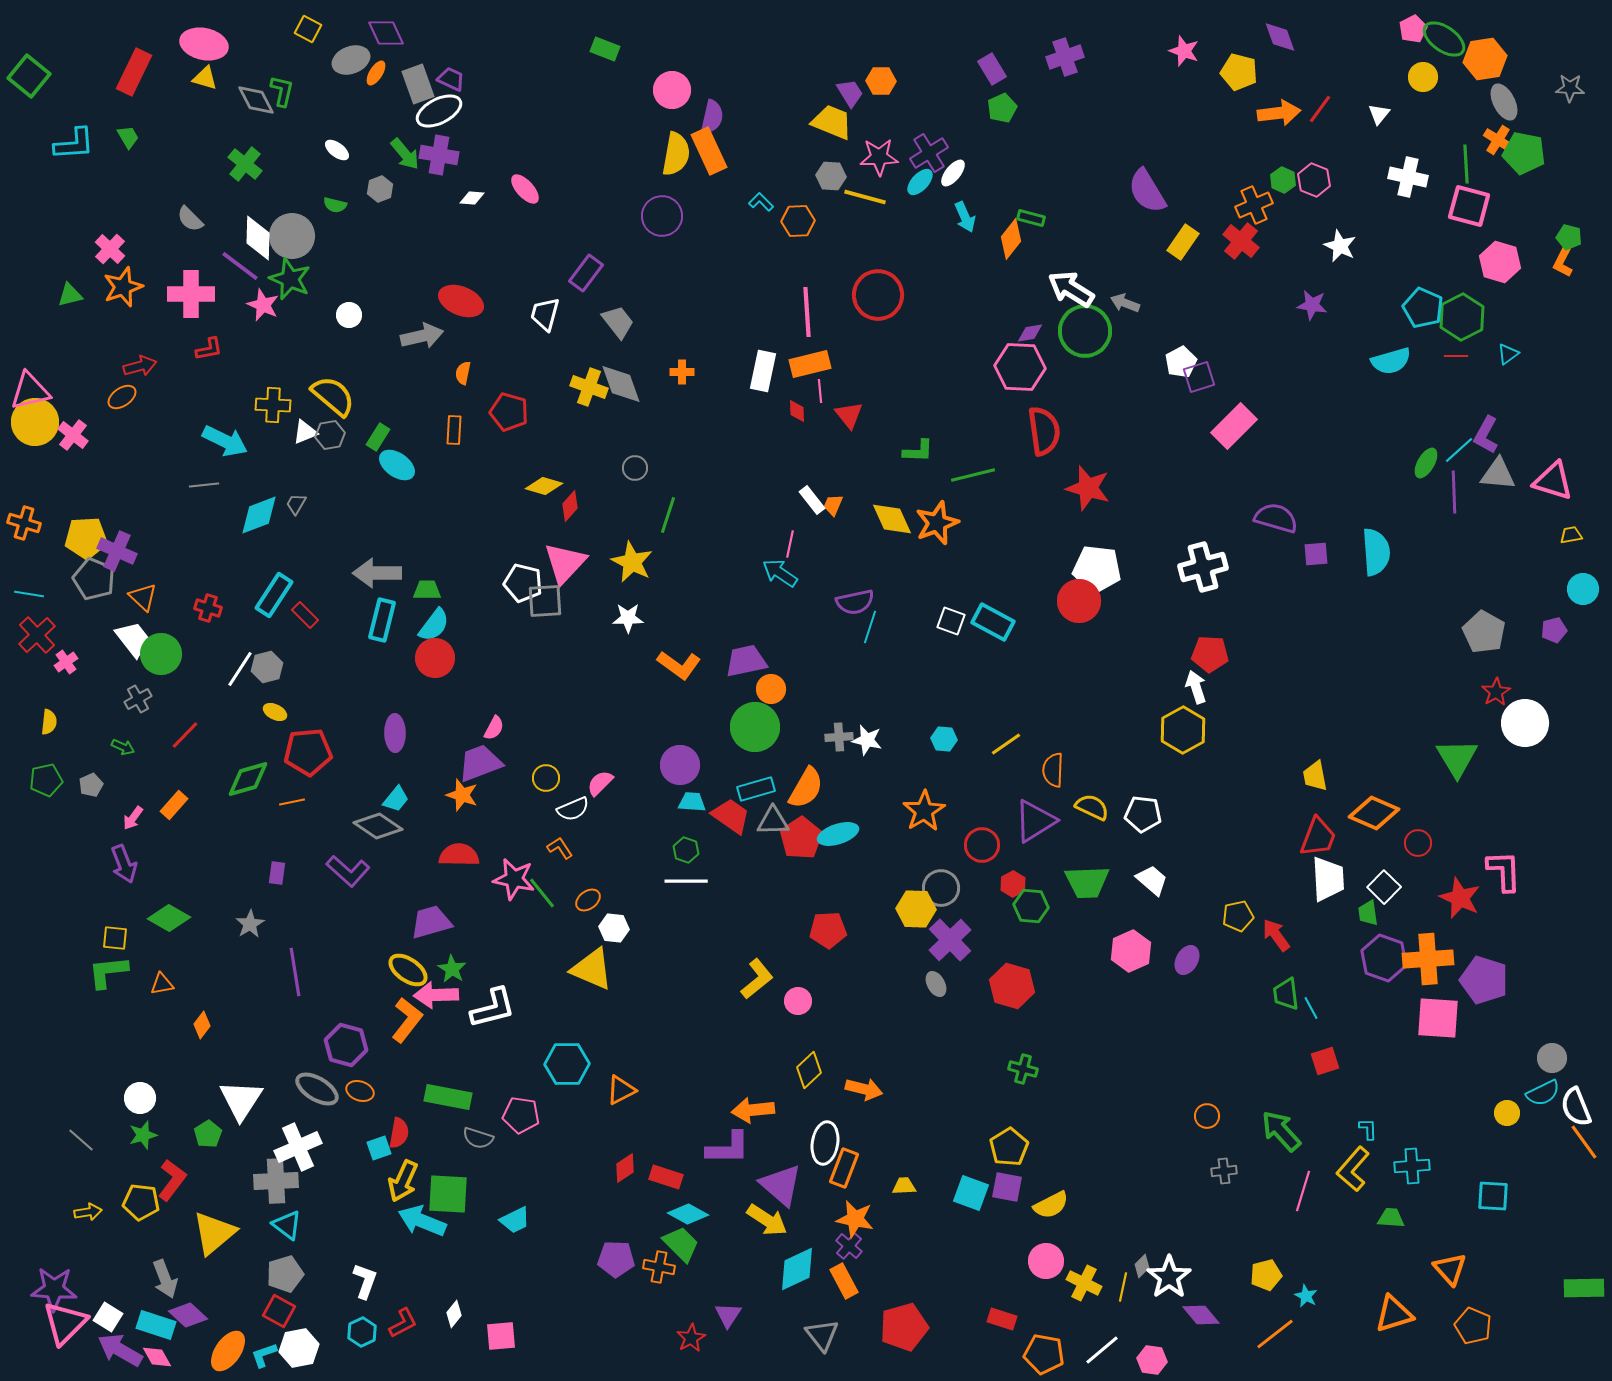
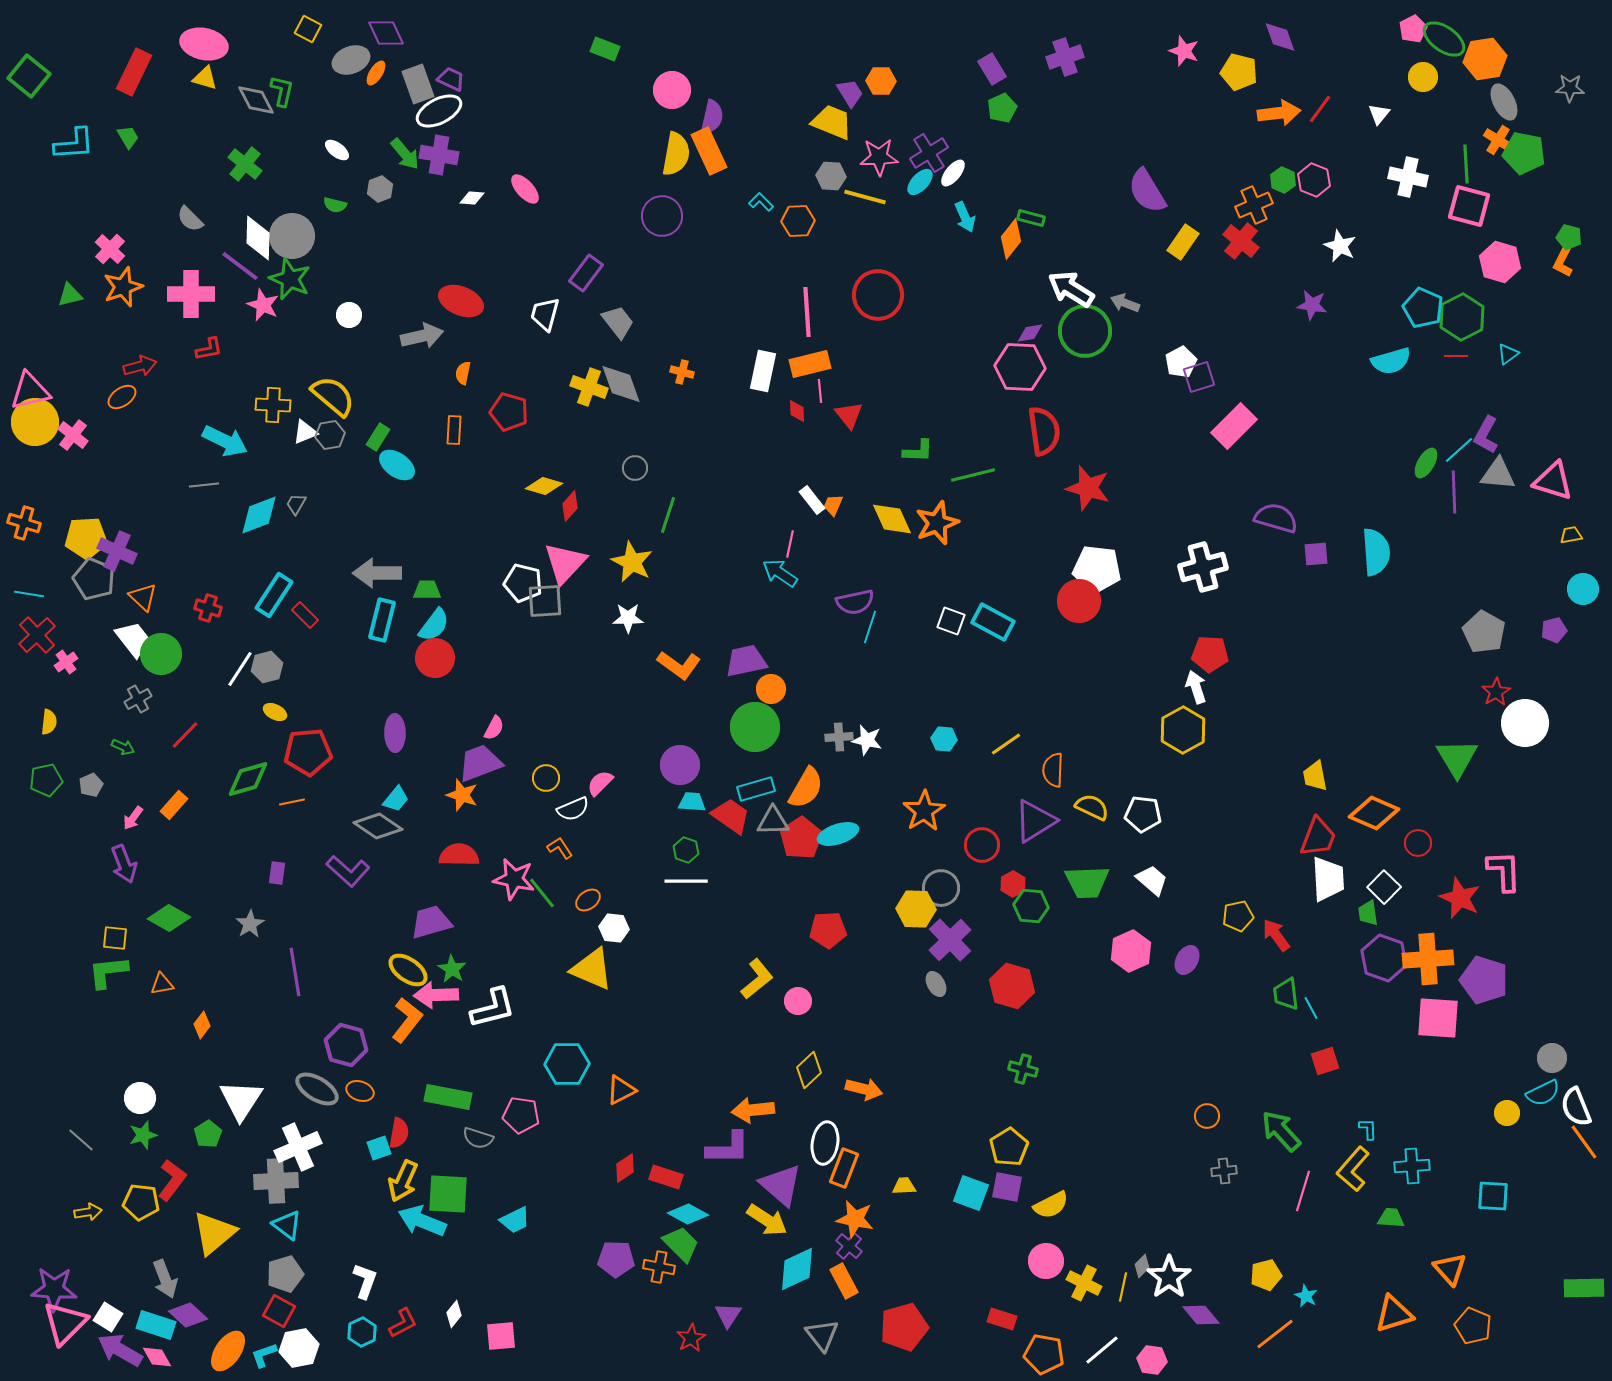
orange cross at (682, 372): rotated 15 degrees clockwise
